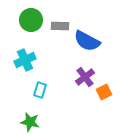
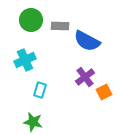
green star: moved 3 px right
